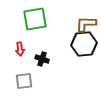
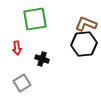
brown L-shape: rotated 20 degrees clockwise
red arrow: moved 3 px left, 1 px up
gray square: moved 2 px left, 2 px down; rotated 24 degrees counterclockwise
